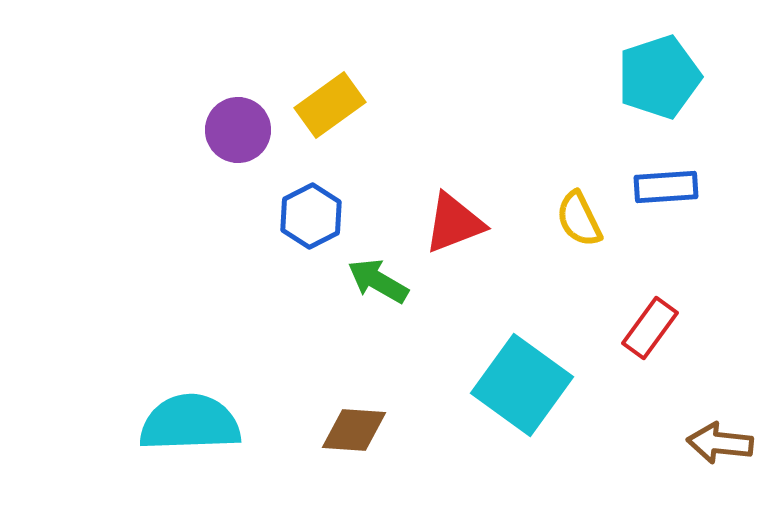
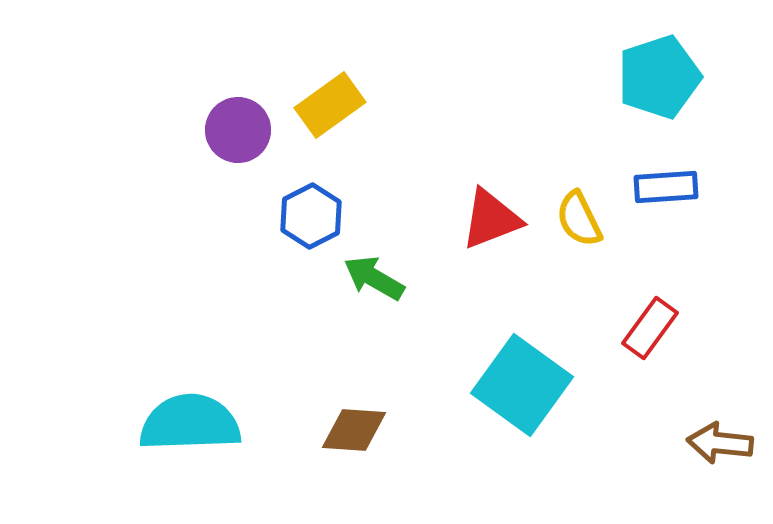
red triangle: moved 37 px right, 4 px up
green arrow: moved 4 px left, 3 px up
